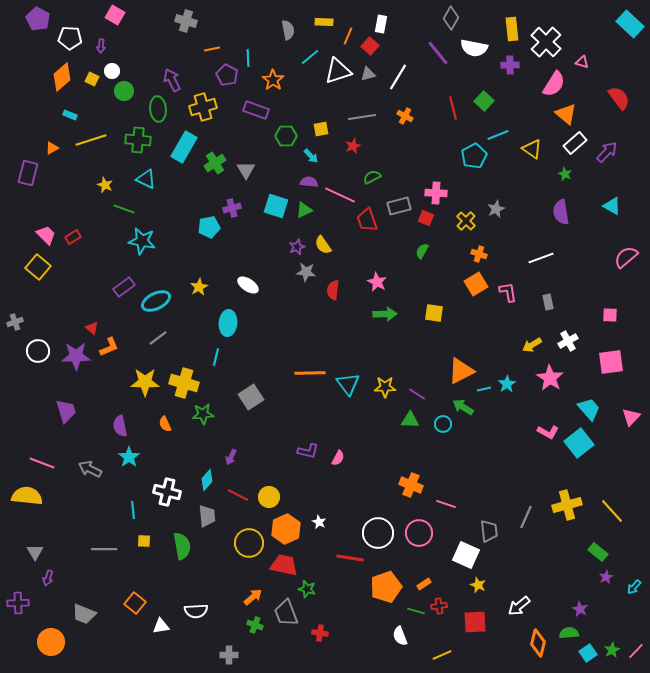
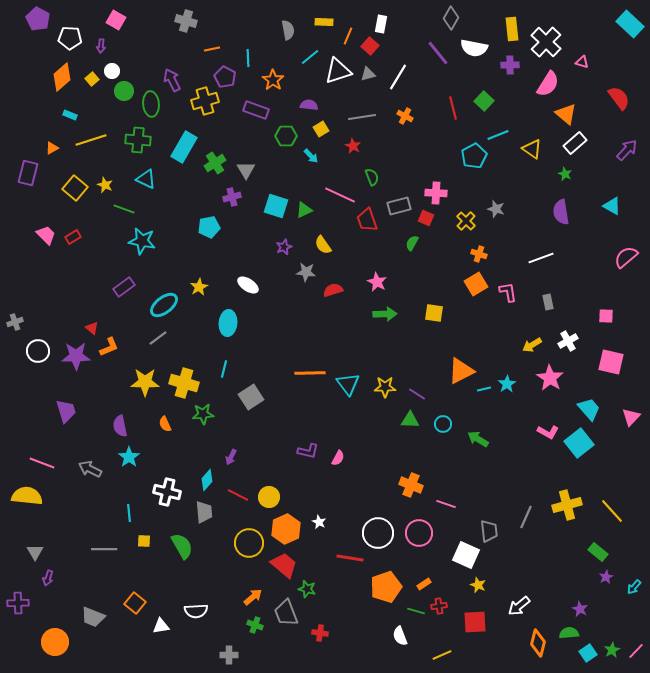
pink square at (115, 15): moved 1 px right, 5 px down
purple pentagon at (227, 75): moved 2 px left, 2 px down
yellow square at (92, 79): rotated 24 degrees clockwise
pink semicircle at (554, 84): moved 6 px left
yellow cross at (203, 107): moved 2 px right, 6 px up
green ellipse at (158, 109): moved 7 px left, 5 px up
yellow square at (321, 129): rotated 21 degrees counterclockwise
red star at (353, 146): rotated 21 degrees counterclockwise
purple arrow at (607, 152): moved 20 px right, 2 px up
green semicircle at (372, 177): rotated 96 degrees clockwise
purple semicircle at (309, 182): moved 77 px up
purple cross at (232, 208): moved 11 px up
gray star at (496, 209): rotated 30 degrees counterclockwise
purple star at (297, 247): moved 13 px left
green semicircle at (422, 251): moved 10 px left, 8 px up
yellow square at (38, 267): moved 37 px right, 79 px up
red semicircle at (333, 290): rotated 66 degrees clockwise
cyan ellipse at (156, 301): moved 8 px right, 4 px down; rotated 12 degrees counterclockwise
pink square at (610, 315): moved 4 px left, 1 px down
cyan line at (216, 357): moved 8 px right, 12 px down
pink square at (611, 362): rotated 20 degrees clockwise
green arrow at (463, 407): moved 15 px right, 32 px down
cyan line at (133, 510): moved 4 px left, 3 px down
gray trapezoid at (207, 516): moved 3 px left, 4 px up
green semicircle at (182, 546): rotated 20 degrees counterclockwise
red trapezoid at (284, 565): rotated 28 degrees clockwise
gray trapezoid at (84, 614): moved 9 px right, 3 px down
orange circle at (51, 642): moved 4 px right
